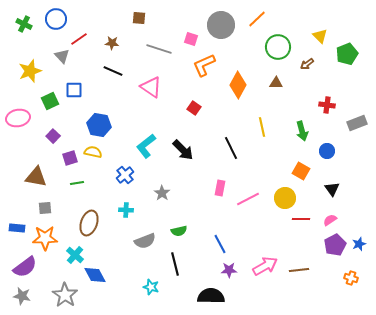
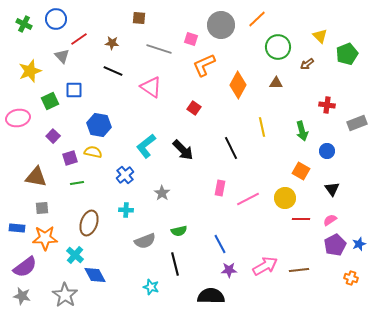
gray square at (45, 208): moved 3 px left
